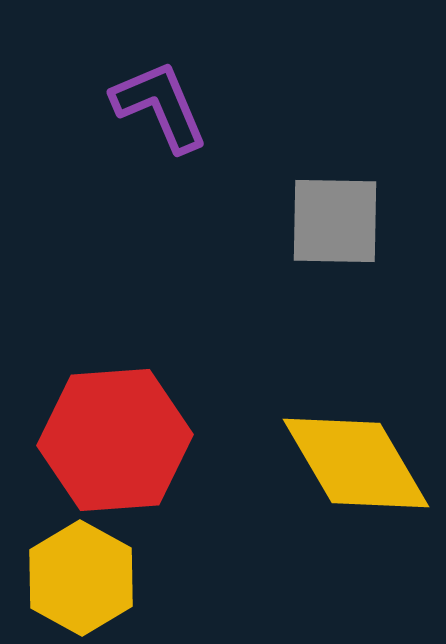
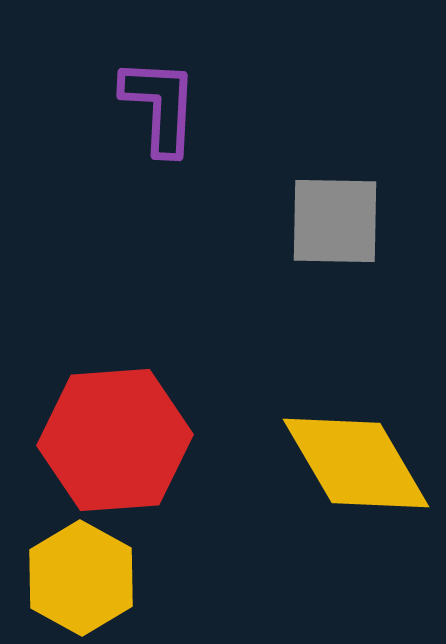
purple L-shape: rotated 26 degrees clockwise
